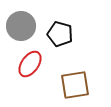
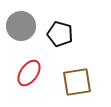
red ellipse: moved 1 px left, 9 px down
brown square: moved 2 px right, 3 px up
